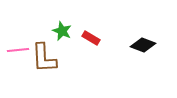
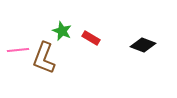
brown L-shape: rotated 24 degrees clockwise
